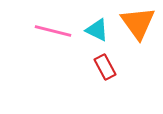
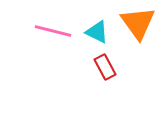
cyan triangle: moved 2 px down
